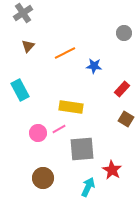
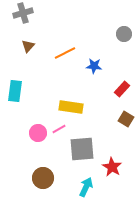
gray cross: rotated 18 degrees clockwise
gray circle: moved 1 px down
cyan rectangle: moved 5 px left, 1 px down; rotated 35 degrees clockwise
red star: moved 3 px up
cyan arrow: moved 2 px left
